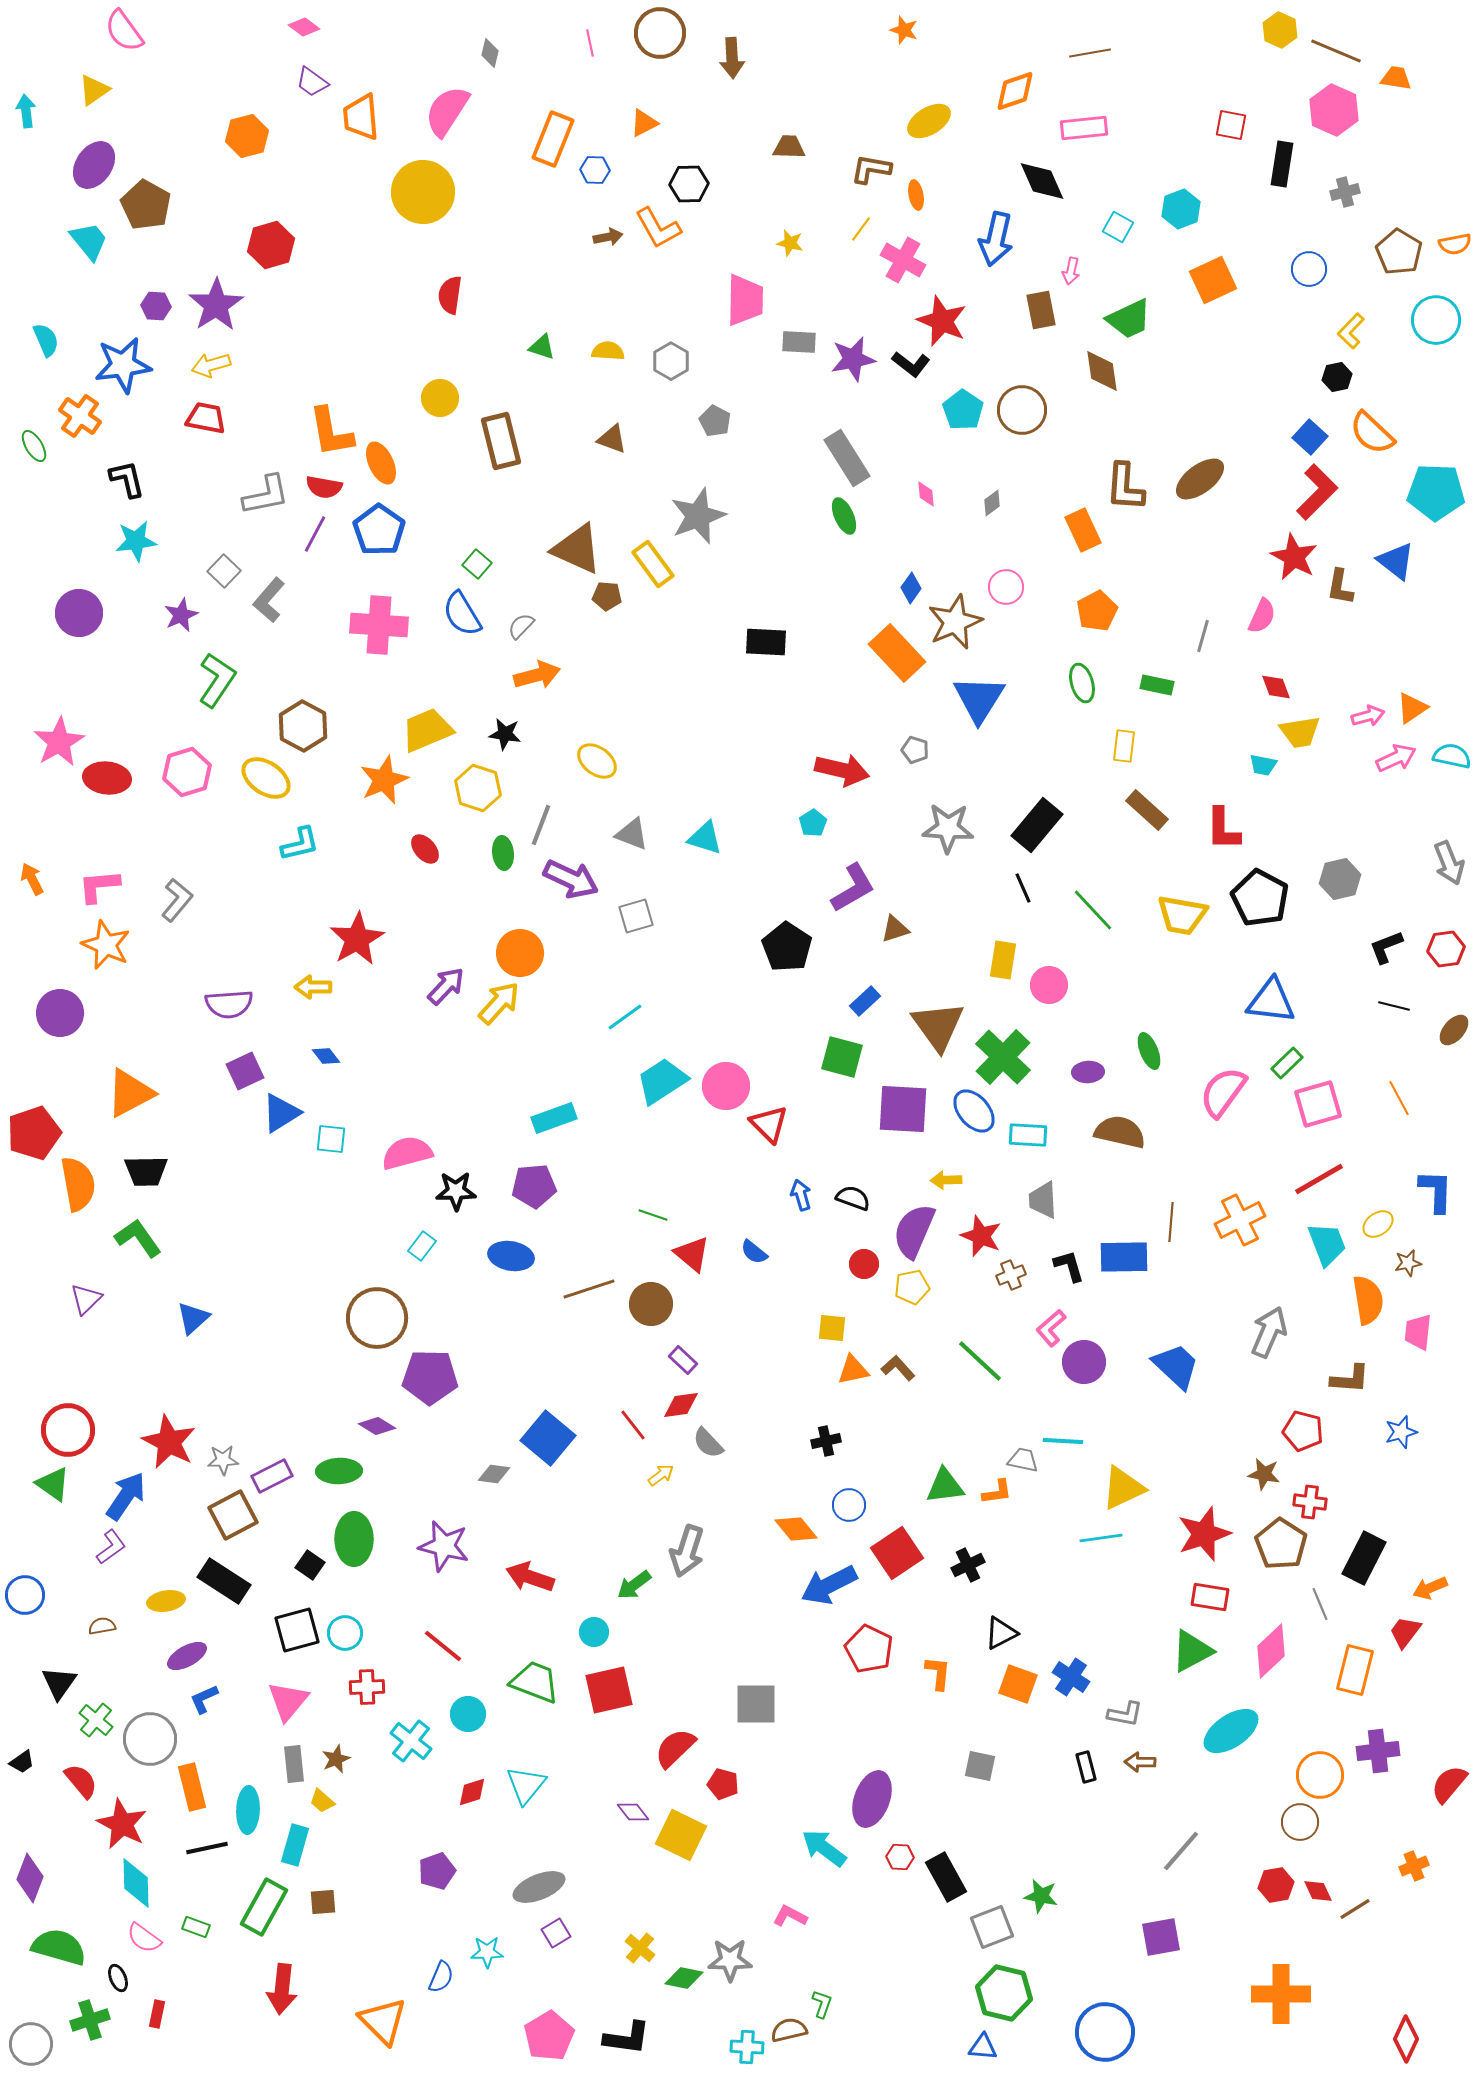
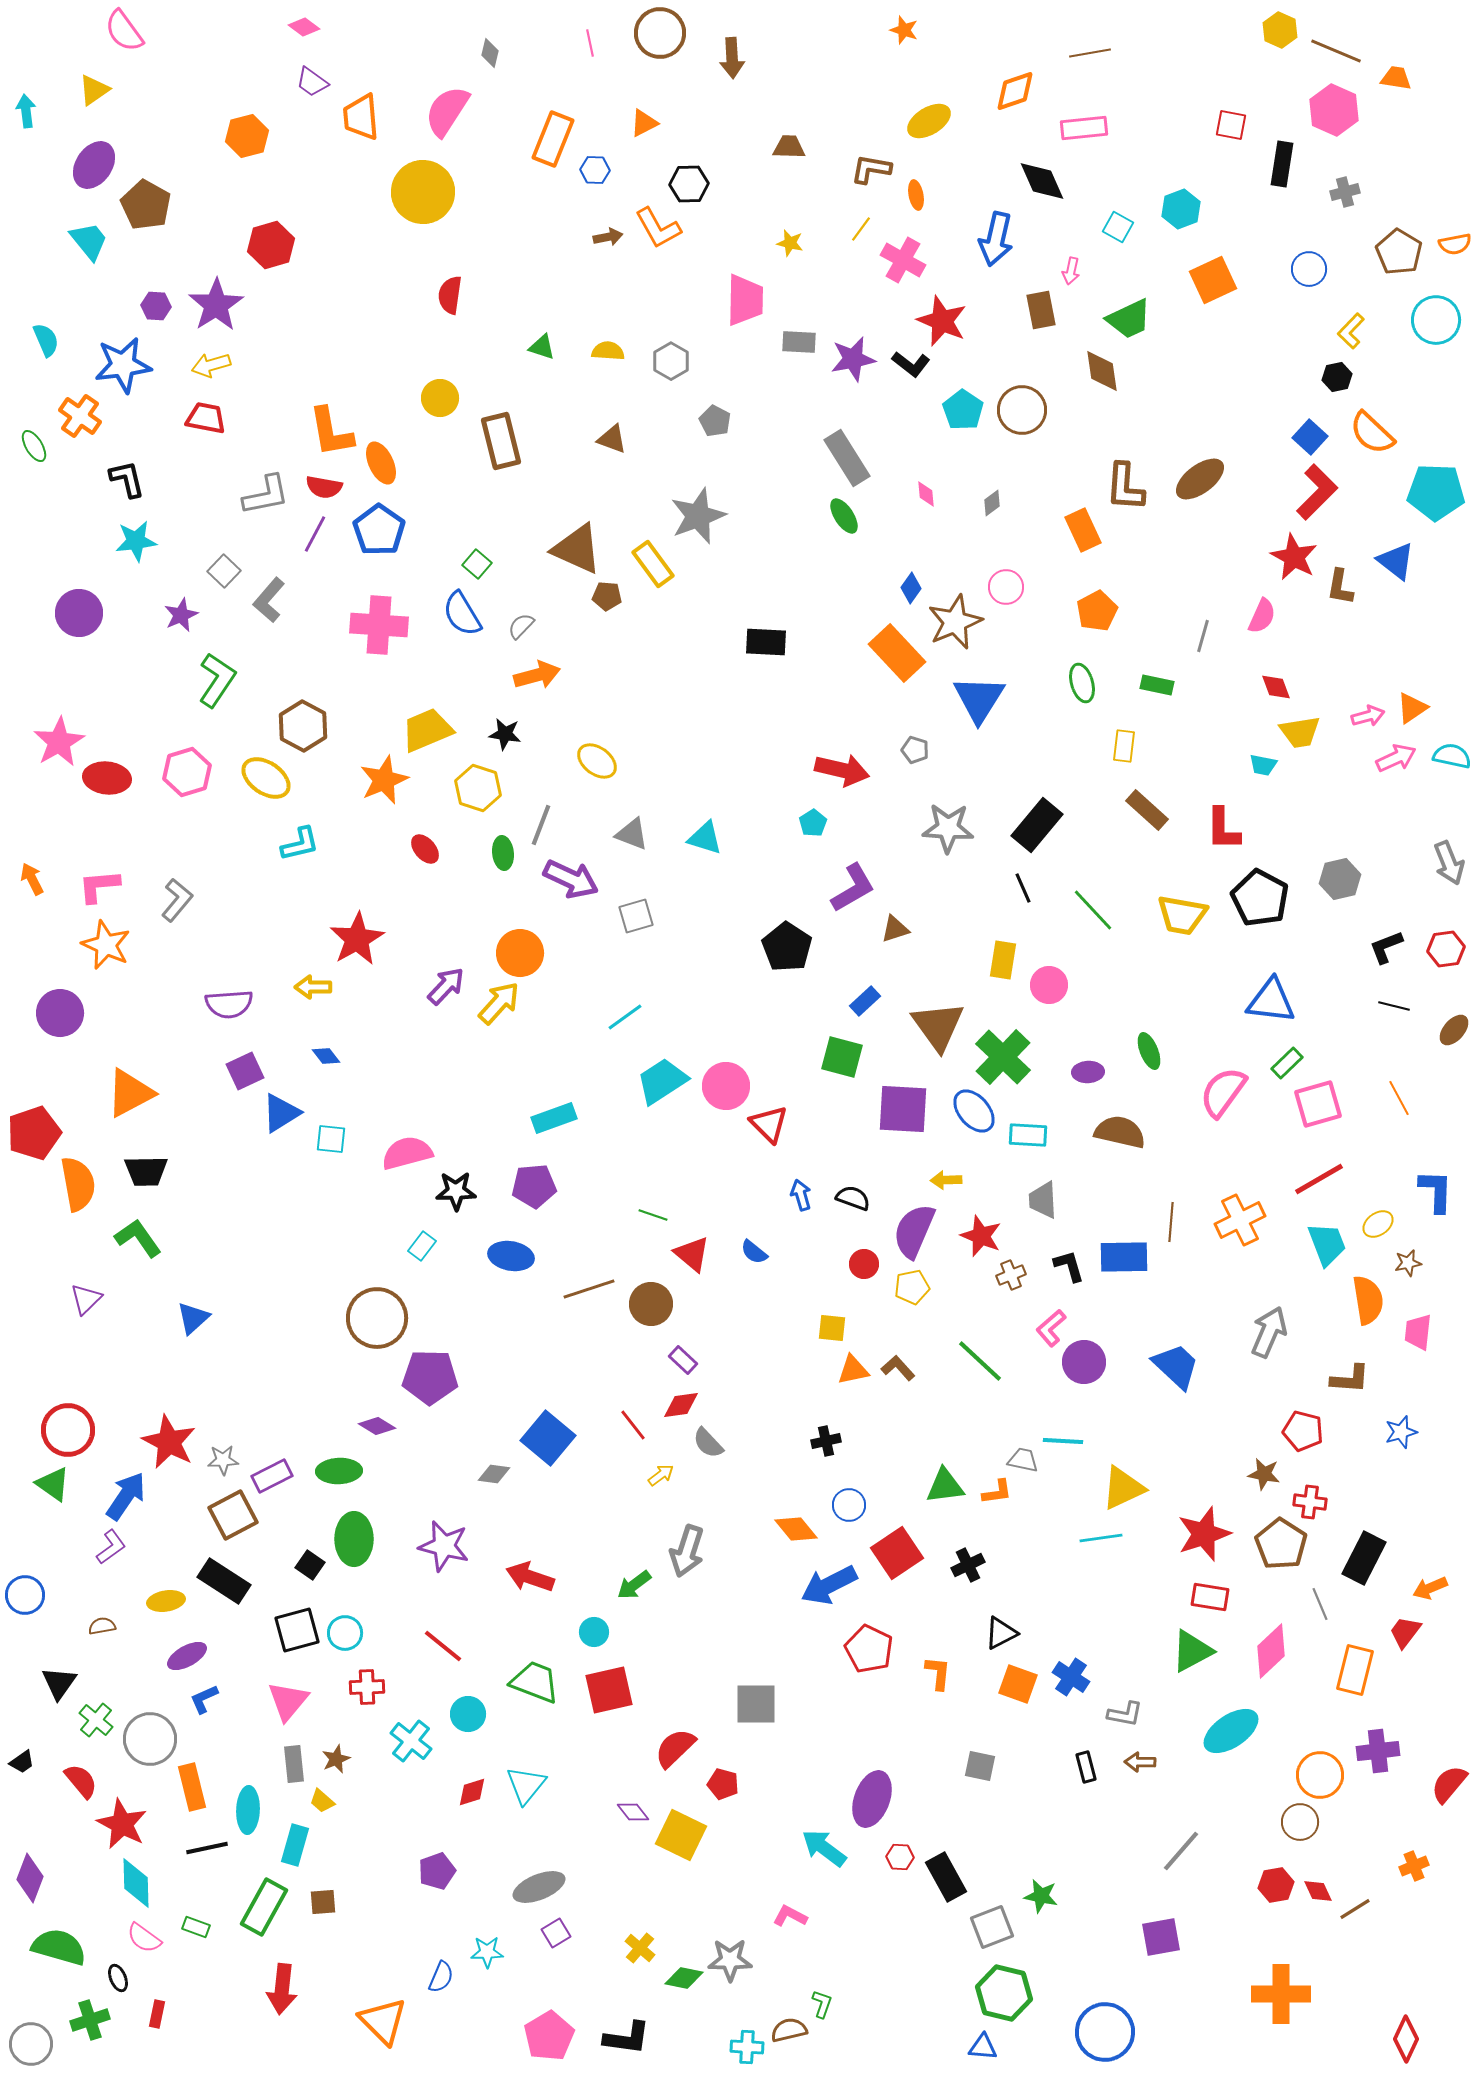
green ellipse at (844, 516): rotated 9 degrees counterclockwise
